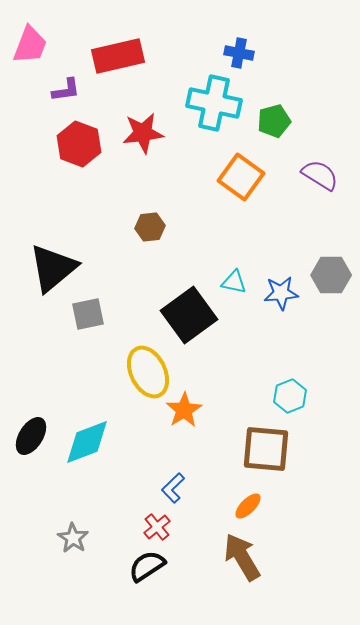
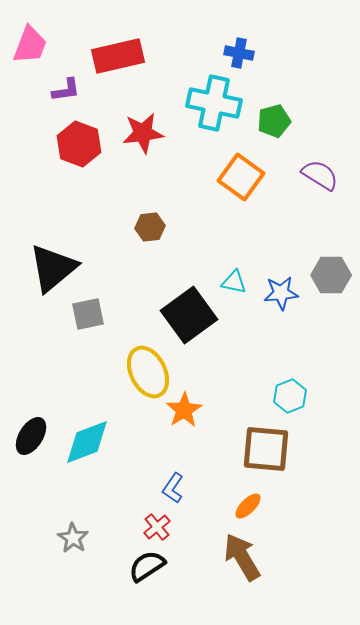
blue L-shape: rotated 12 degrees counterclockwise
